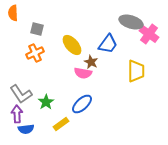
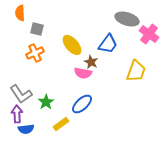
orange semicircle: moved 7 px right
gray ellipse: moved 4 px left, 3 px up
yellow trapezoid: rotated 20 degrees clockwise
